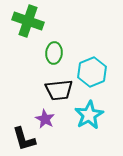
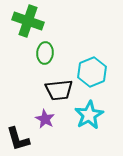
green ellipse: moved 9 px left
black L-shape: moved 6 px left
